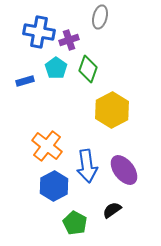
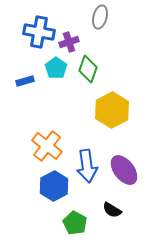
purple cross: moved 2 px down
black semicircle: rotated 114 degrees counterclockwise
